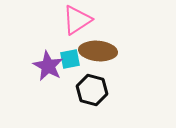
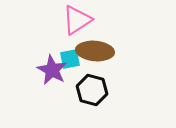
brown ellipse: moved 3 px left
purple star: moved 4 px right, 4 px down
